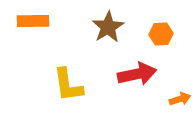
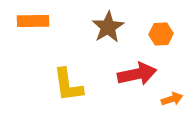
orange arrow: moved 8 px left
